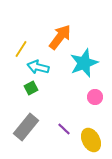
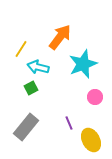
cyan star: moved 1 px left, 1 px down
purple line: moved 5 px right, 6 px up; rotated 24 degrees clockwise
